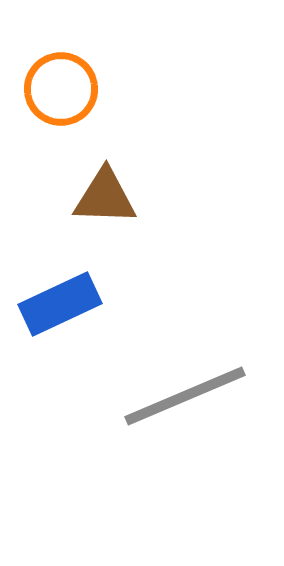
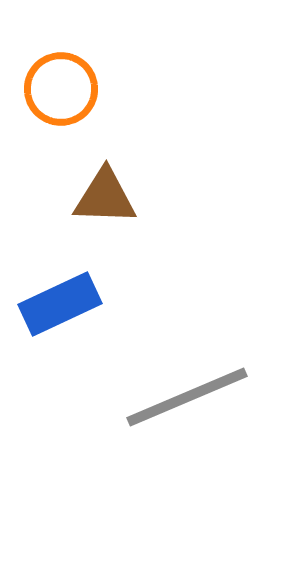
gray line: moved 2 px right, 1 px down
